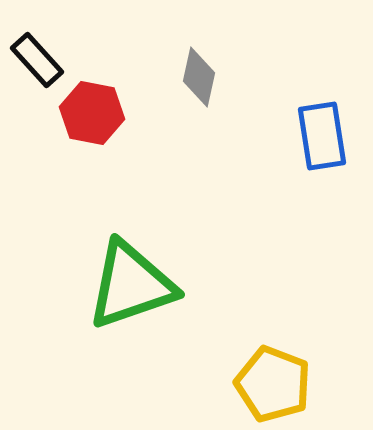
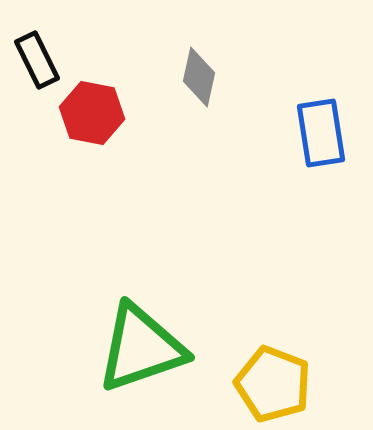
black rectangle: rotated 16 degrees clockwise
blue rectangle: moved 1 px left, 3 px up
green triangle: moved 10 px right, 63 px down
